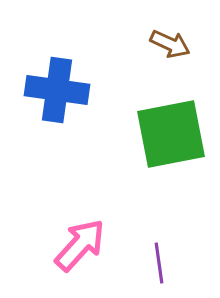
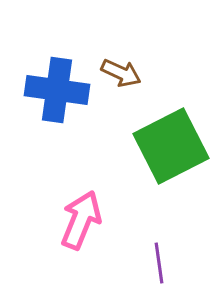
brown arrow: moved 49 px left, 29 px down
green square: moved 12 px down; rotated 16 degrees counterclockwise
pink arrow: moved 1 px right, 25 px up; rotated 20 degrees counterclockwise
